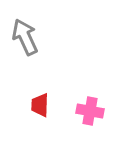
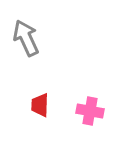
gray arrow: moved 1 px right, 1 px down
